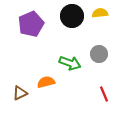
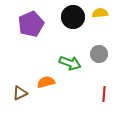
black circle: moved 1 px right, 1 px down
red line: rotated 28 degrees clockwise
